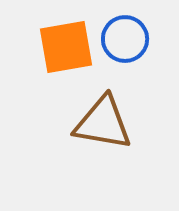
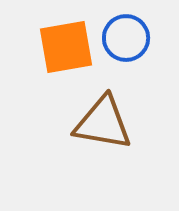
blue circle: moved 1 px right, 1 px up
